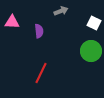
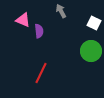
gray arrow: rotated 96 degrees counterclockwise
pink triangle: moved 11 px right, 2 px up; rotated 21 degrees clockwise
